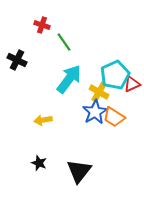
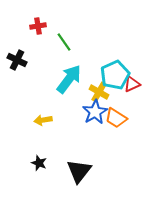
red cross: moved 4 px left, 1 px down; rotated 28 degrees counterclockwise
orange trapezoid: moved 2 px right, 1 px down
